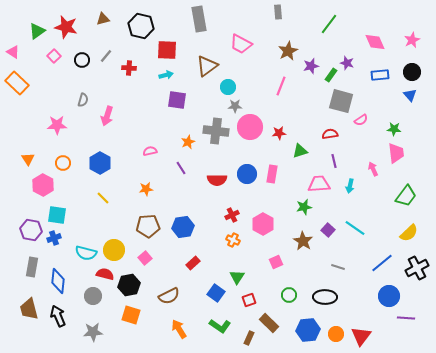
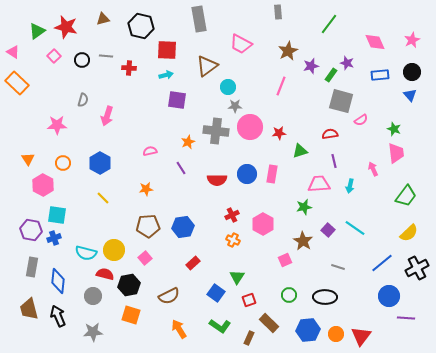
gray line at (106, 56): rotated 56 degrees clockwise
green star at (394, 129): rotated 16 degrees clockwise
pink square at (276, 262): moved 9 px right, 2 px up
